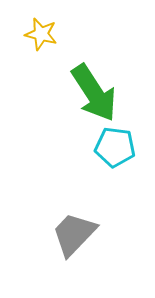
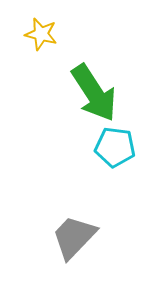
gray trapezoid: moved 3 px down
